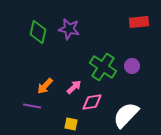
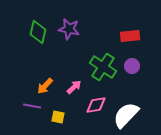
red rectangle: moved 9 px left, 14 px down
pink diamond: moved 4 px right, 3 px down
yellow square: moved 13 px left, 7 px up
